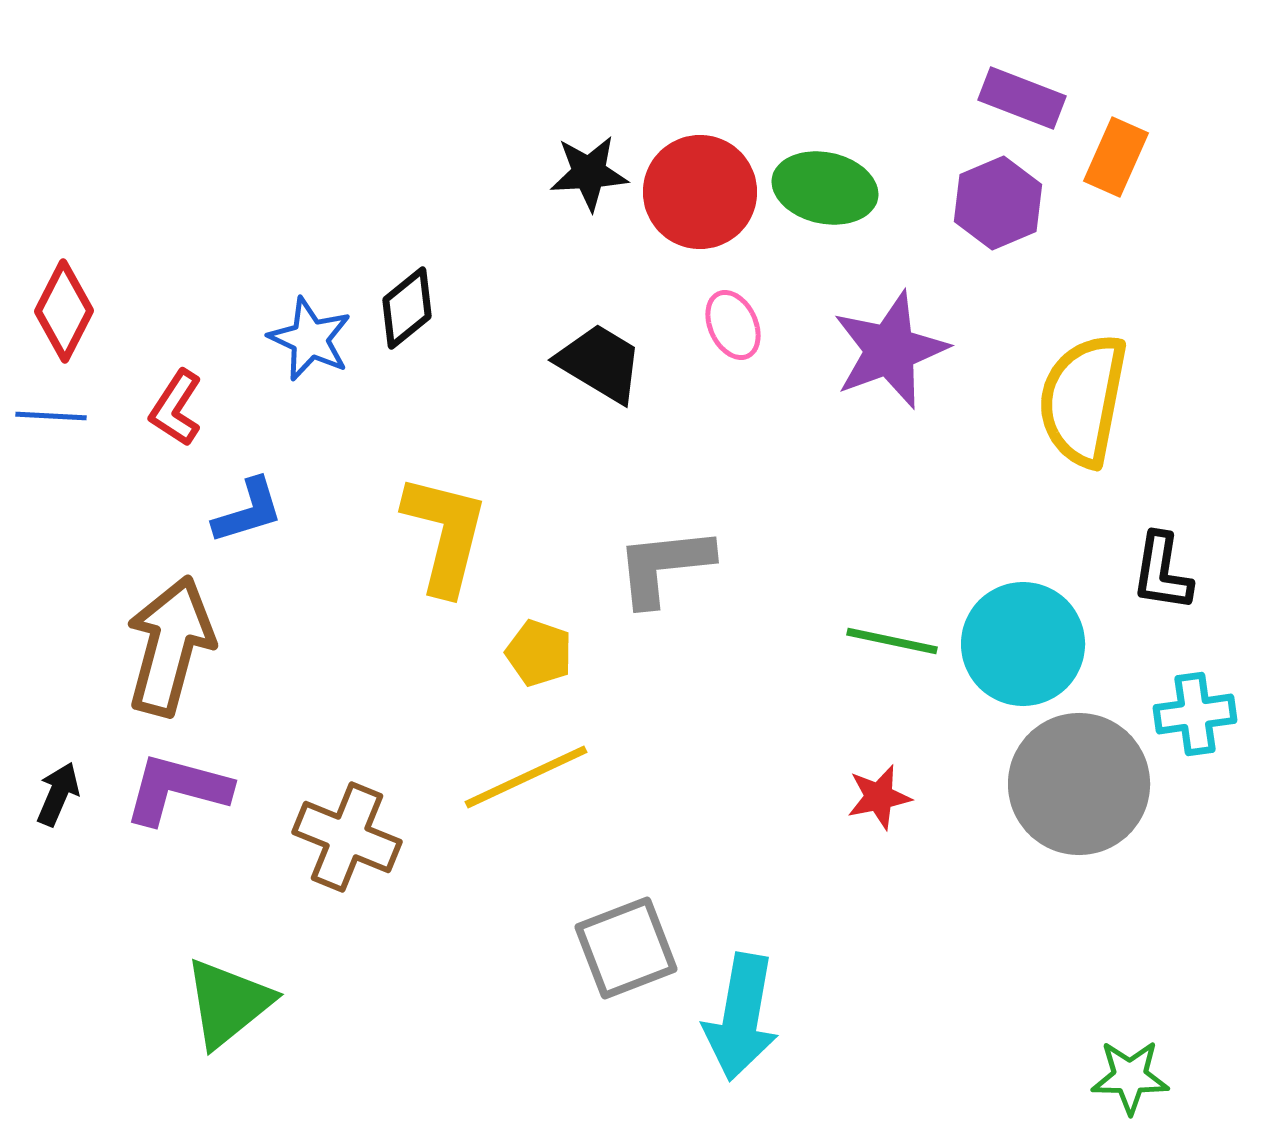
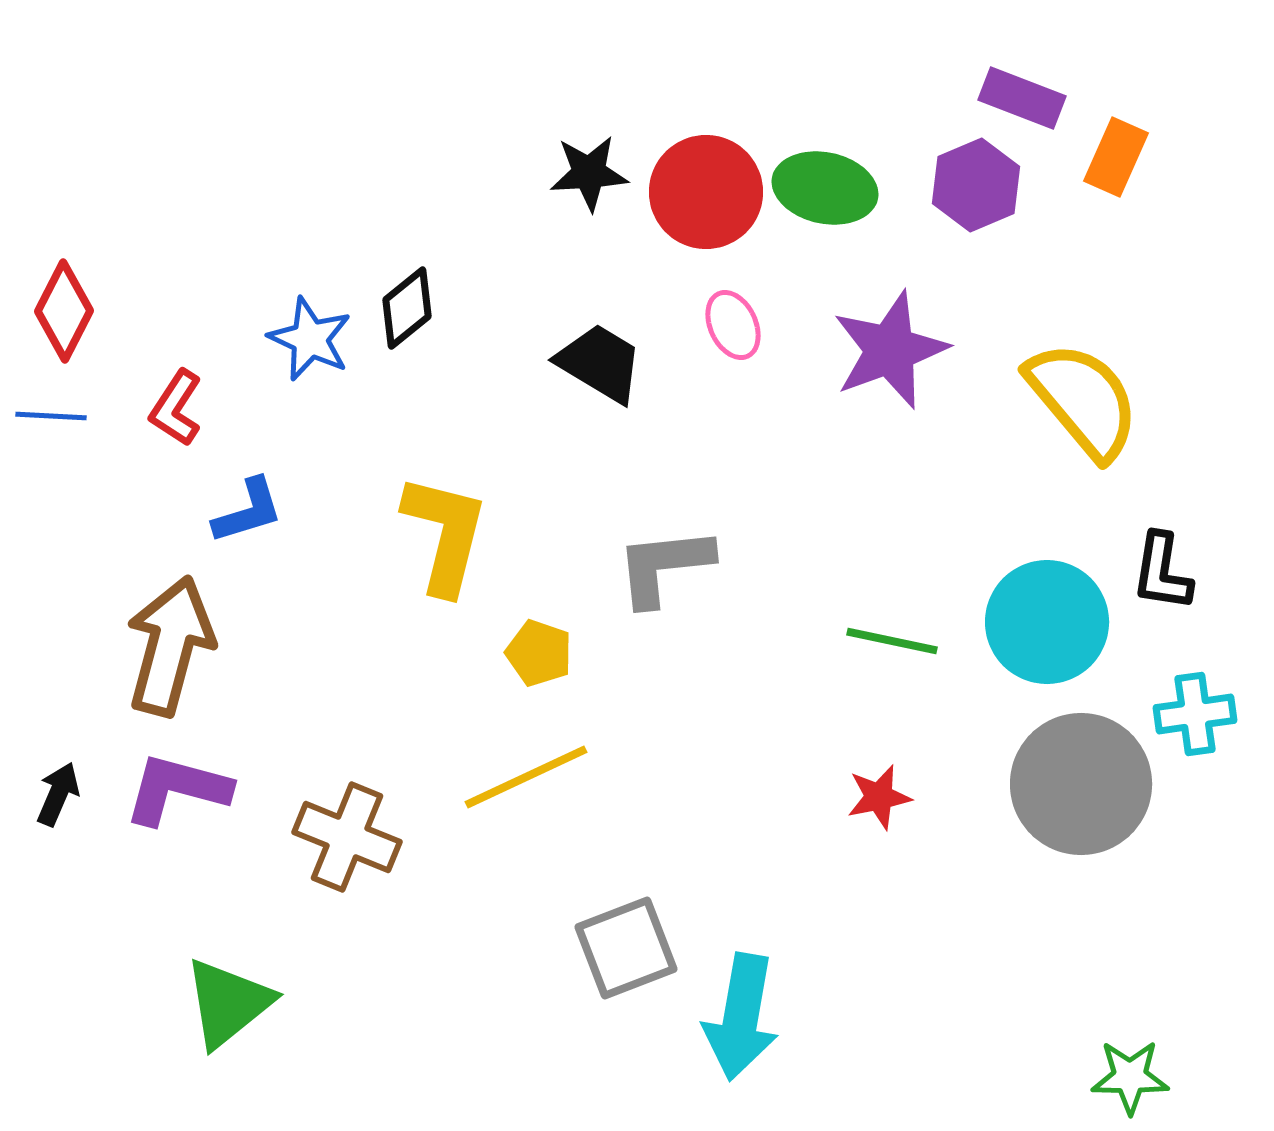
red circle: moved 6 px right
purple hexagon: moved 22 px left, 18 px up
yellow semicircle: rotated 129 degrees clockwise
cyan circle: moved 24 px right, 22 px up
gray circle: moved 2 px right
